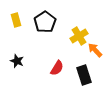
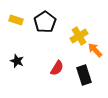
yellow rectangle: rotated 56 degrees counterclockwise
